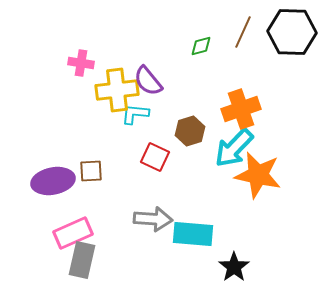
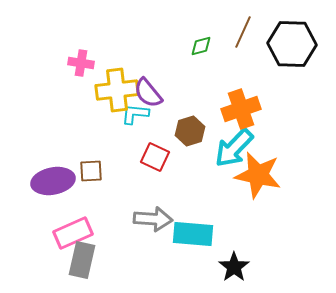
black hexagon: moved 12 px down
purple semicircle: moved 12 px down
